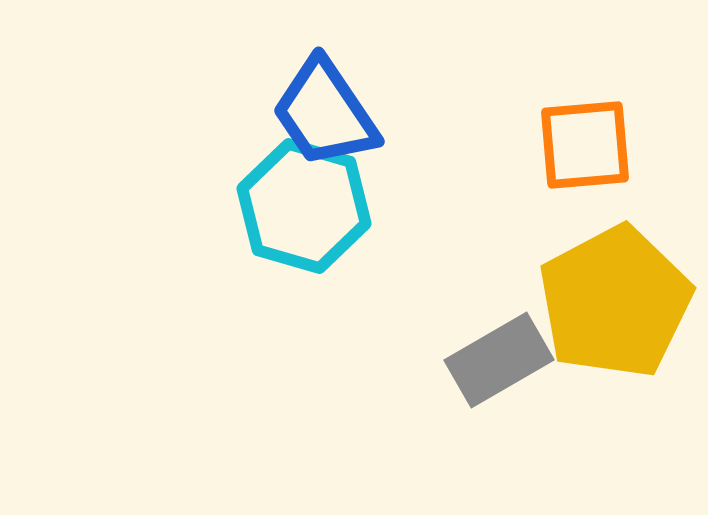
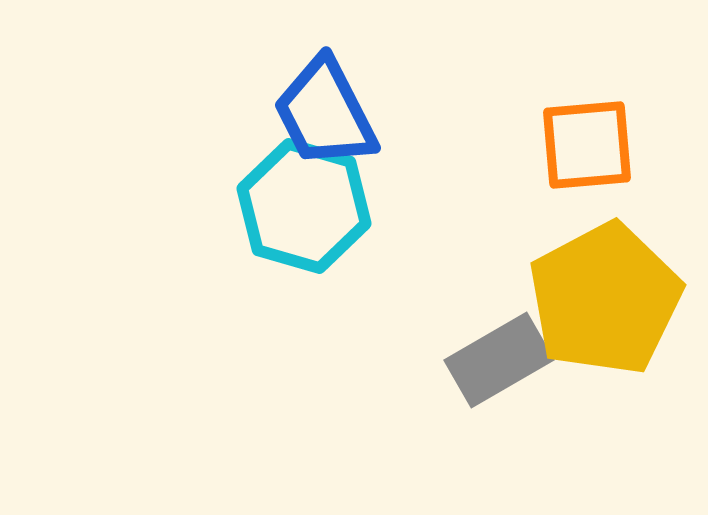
blue trapezoid: rotated 7 degrees clockwise
orange square: moved 2 px right
yellow pentagon: moved 10 px left, 3 px up
